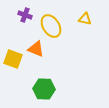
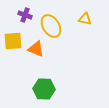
yellow square: moved 18 px up; rotated 24 degrees counterclockwise
